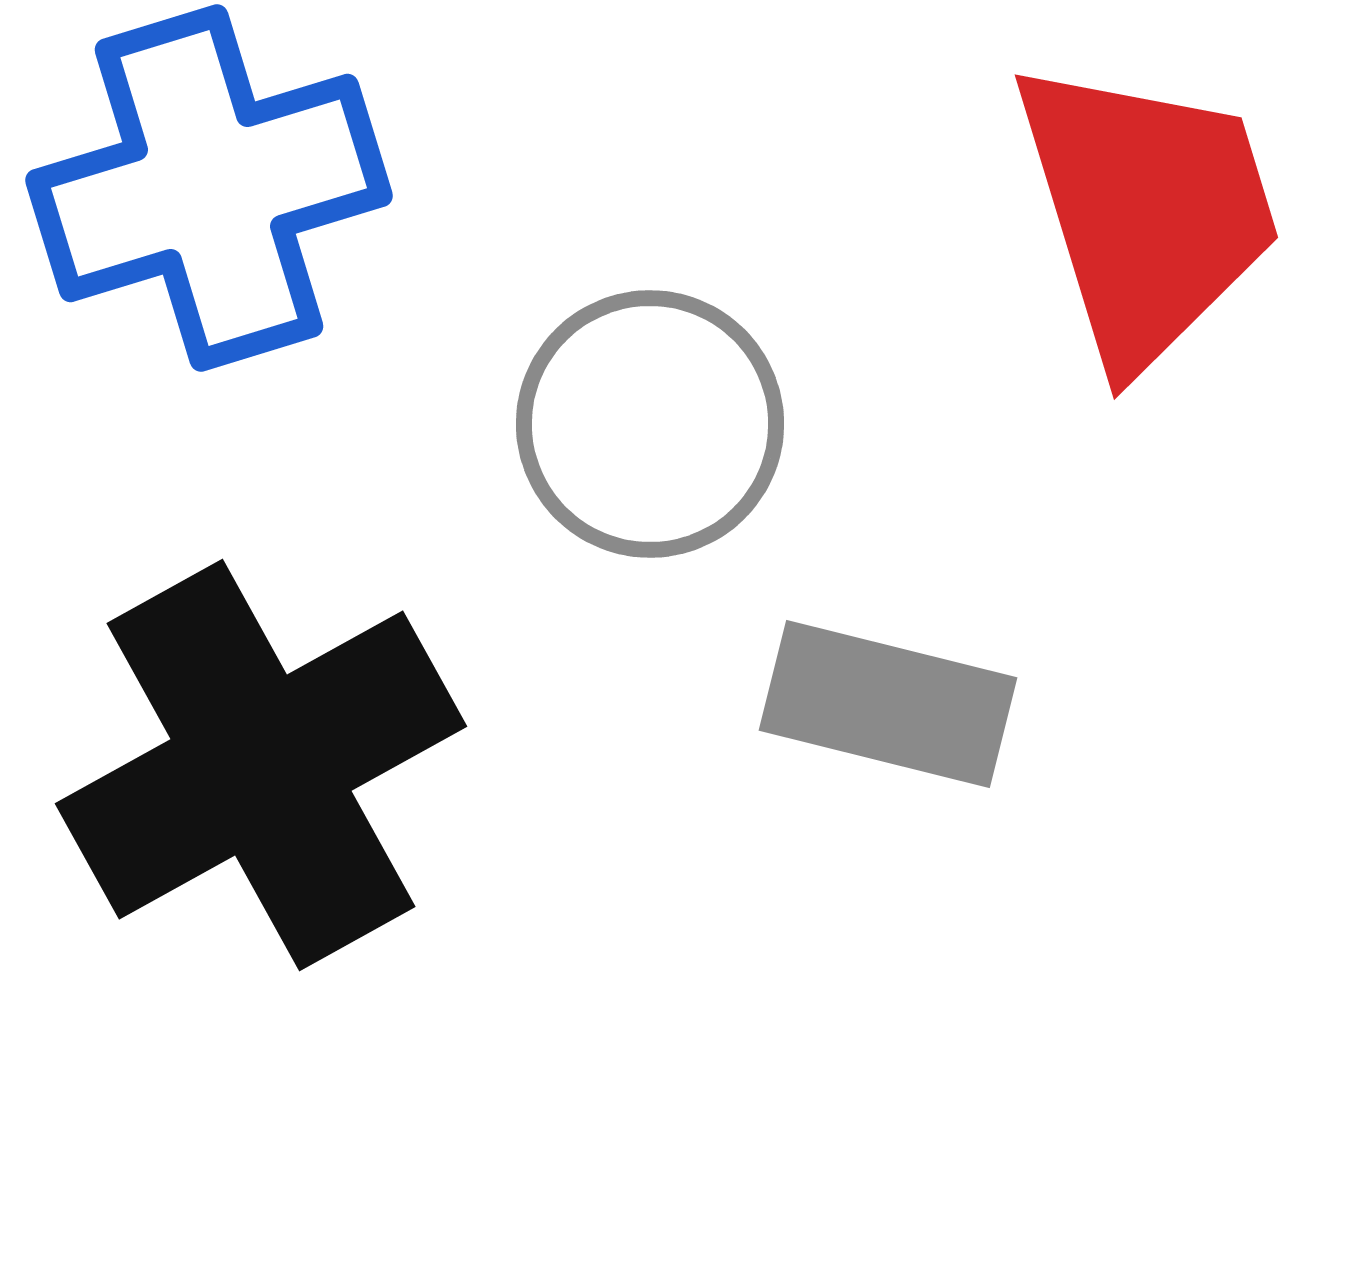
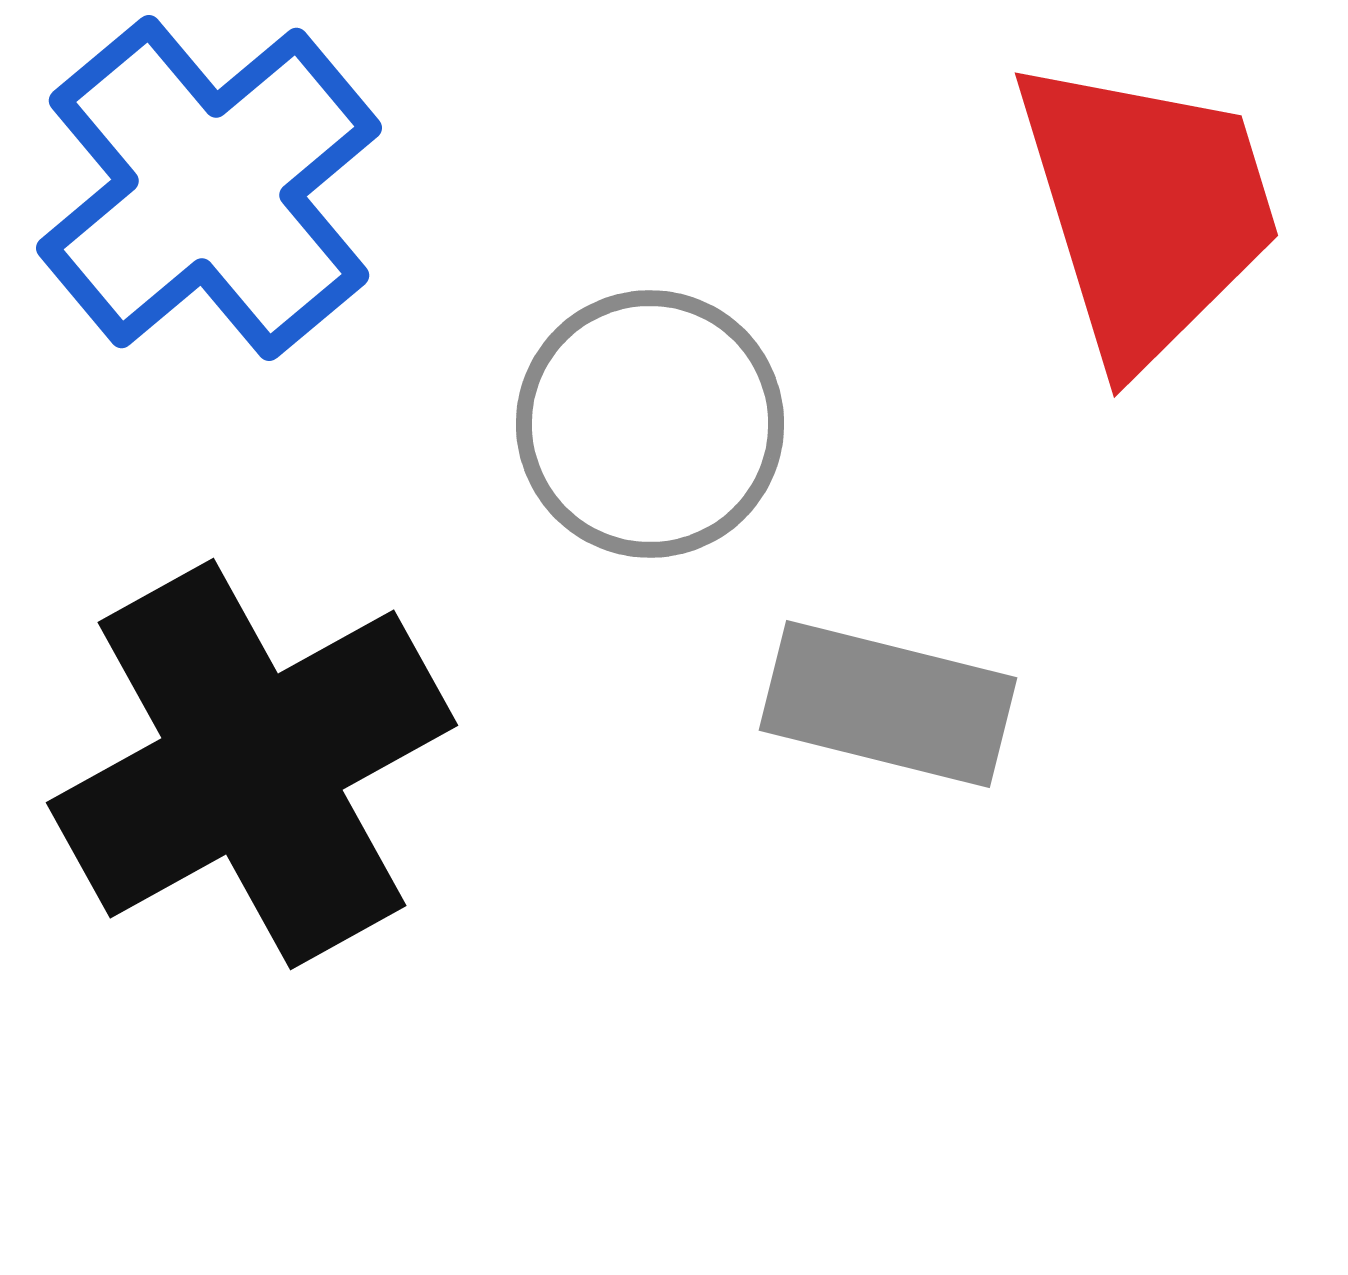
blue cross: rotated 23 degrees counterclockwise
red trapezoid: moved 2 px up
black cross: moved 9 px left, 1 px up
